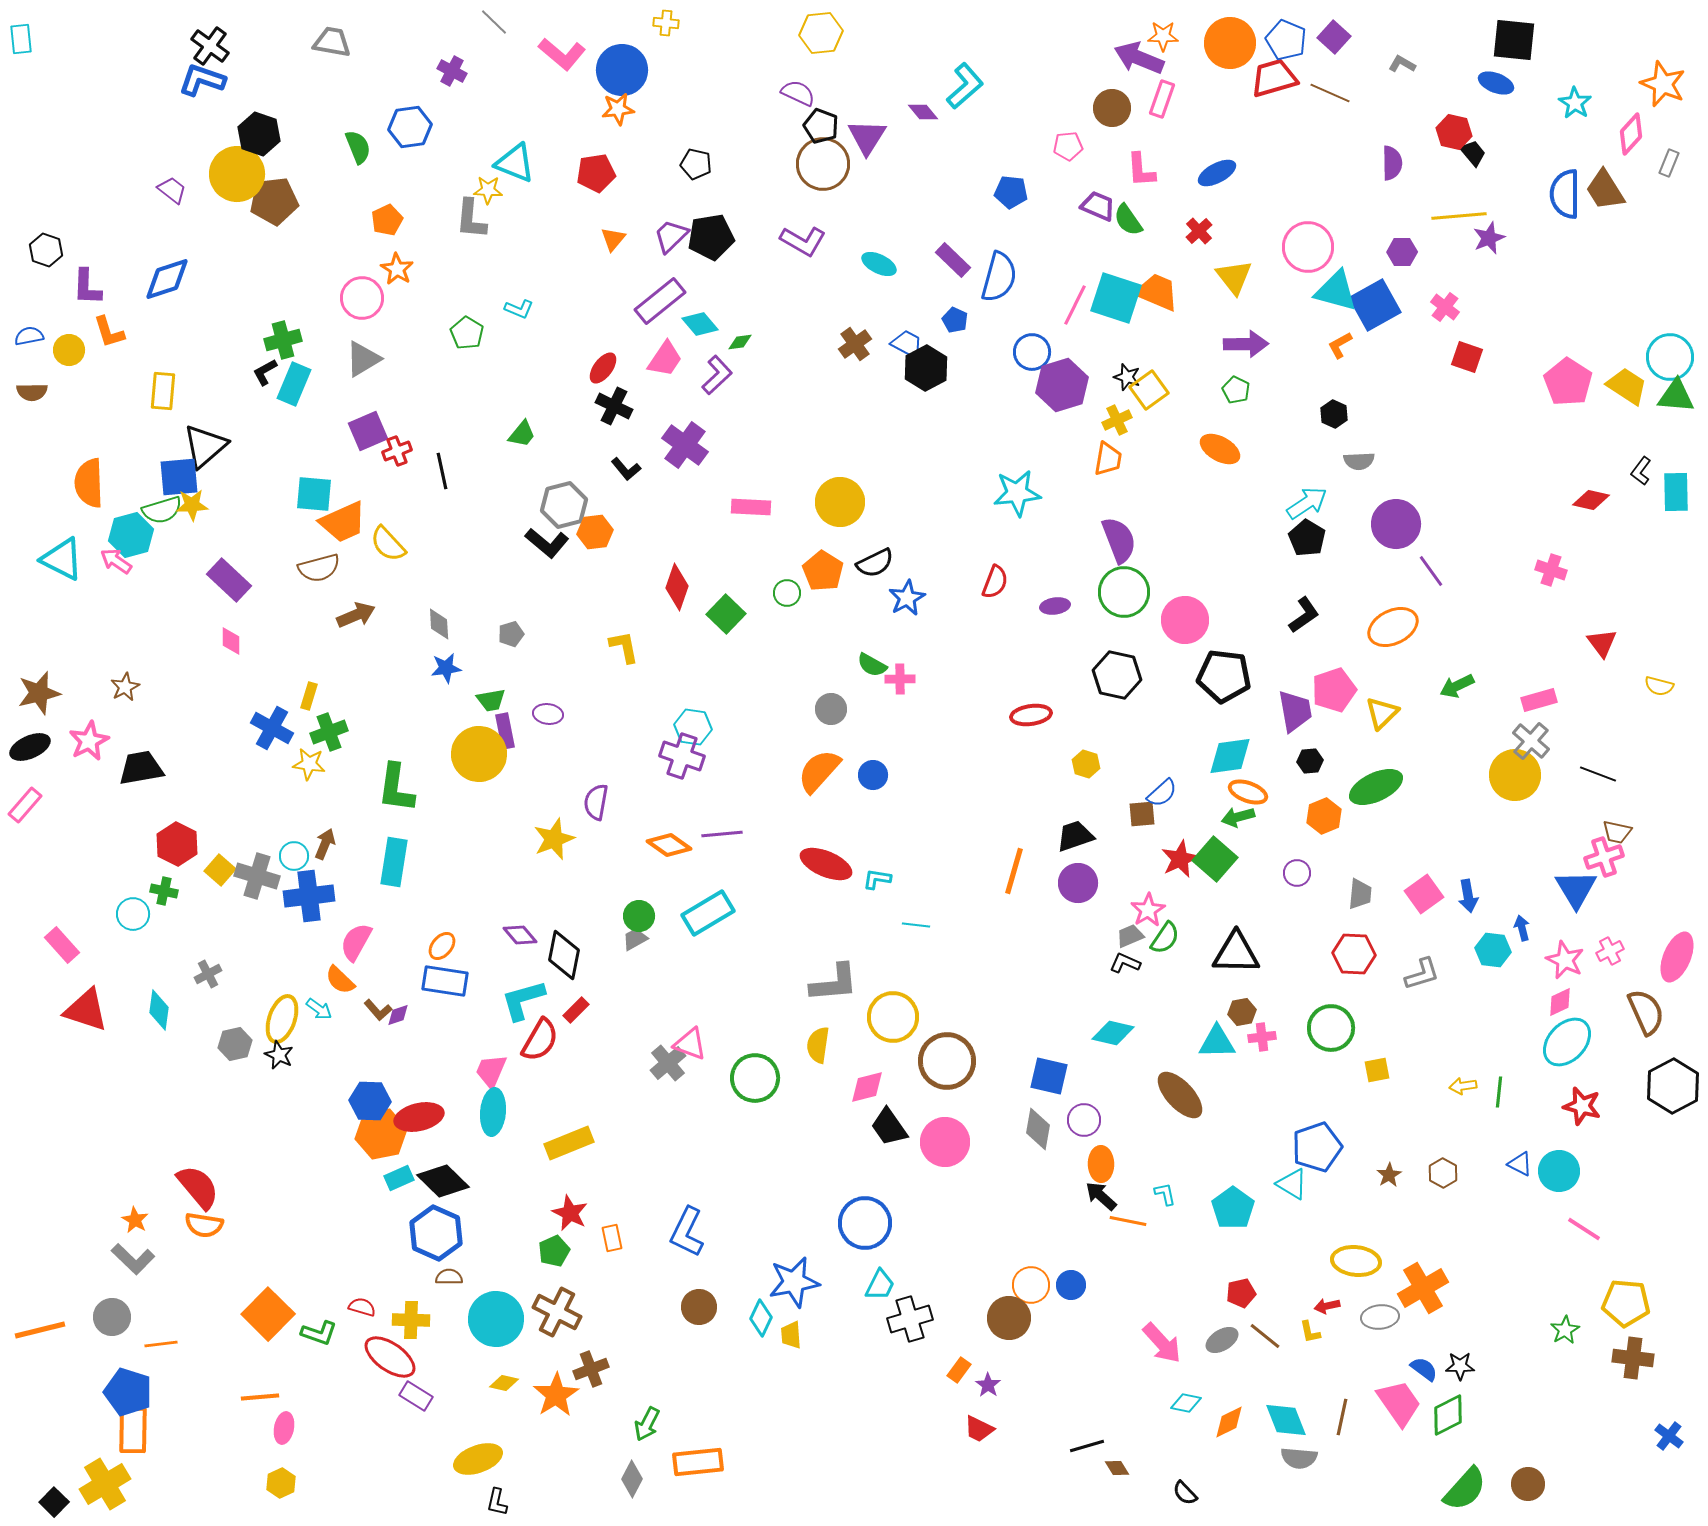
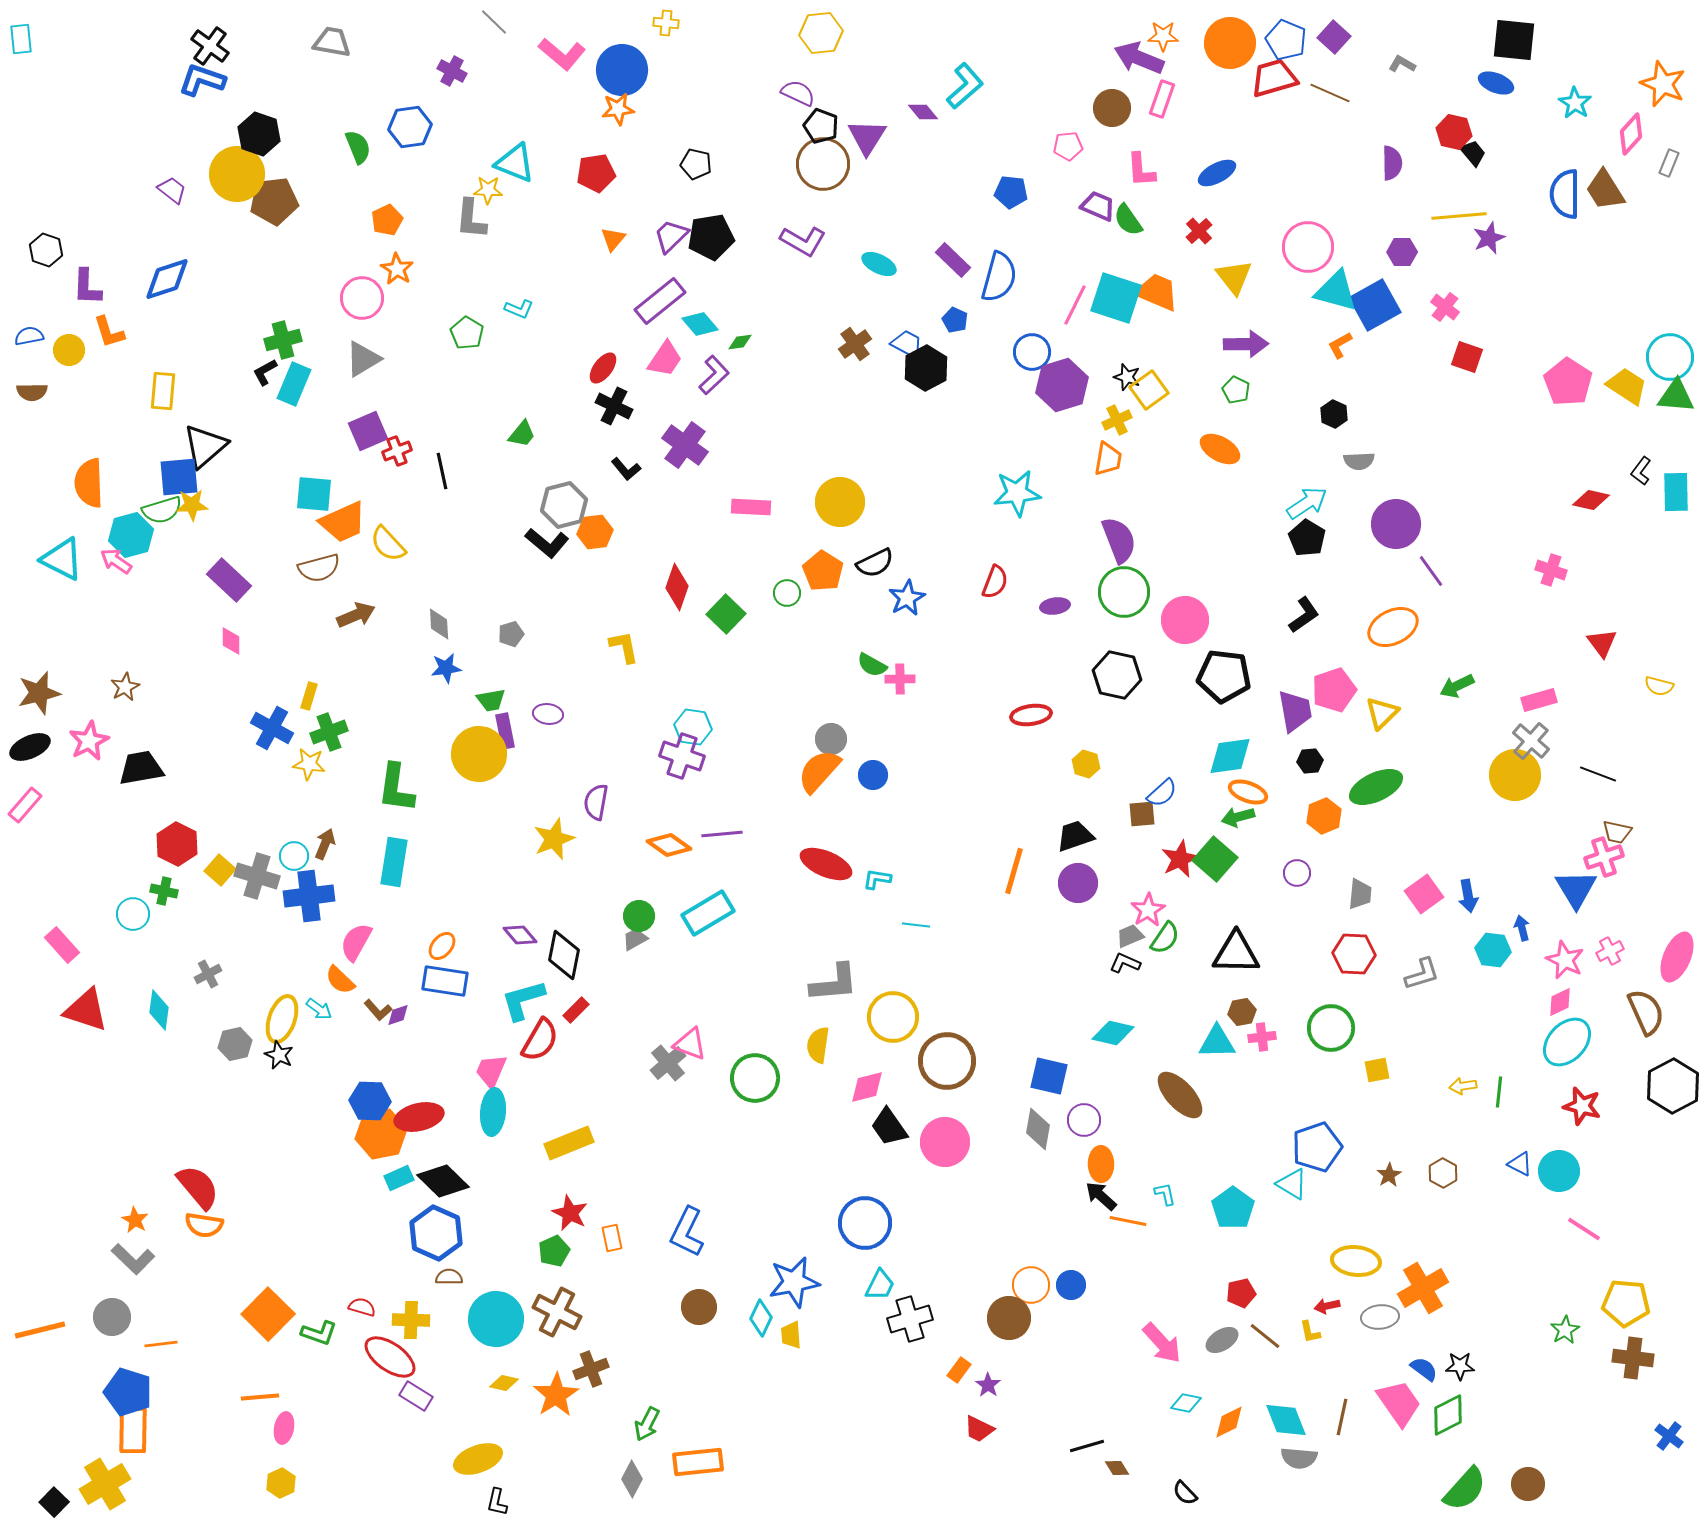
purple L-shape at (717, 375): moved 3 px left
gray circle at (831, 709): moved 30 px down
